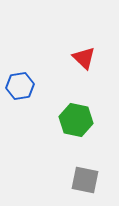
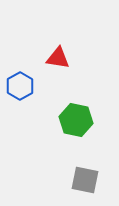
red triangle: moved 26 px left; rotated 35 degrees counterclockwise
blue hexagon: rotated 20 degrees counterclockwise
